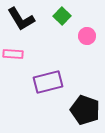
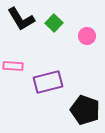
green square: moved 8 px left, 7 px down
pink rectangle: moved 12 px down
